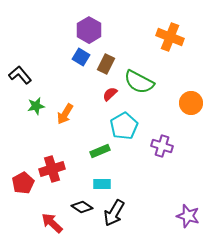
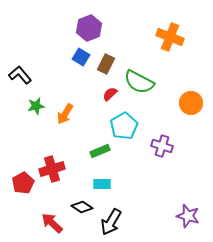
purple hexagon: moved 2 px up; rotated 10 degrees clockwise
black arrow: moved 3 px left, 9 px down
